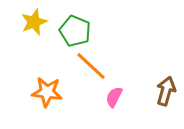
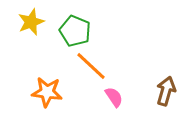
yellow star: moved 3 px left
pink semicircle: rotated 120 degrees clockwise
